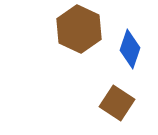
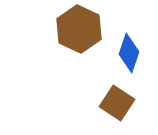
blue diamond: moved 1 px left, 4 px down
